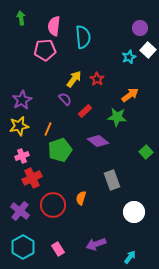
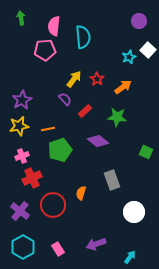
purple circle: moved 1 px left, 7 px up
orange arrow: moved 7 px left, 8 px up
orange line: rotated 56 degrees clockwise
green square: rotated 24 degrees counterclockwise
orange semicircle: moved 5 px up
